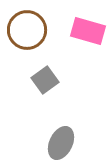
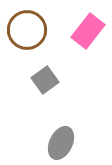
pink rectangle: rotated 68 degrees counterclockwise
